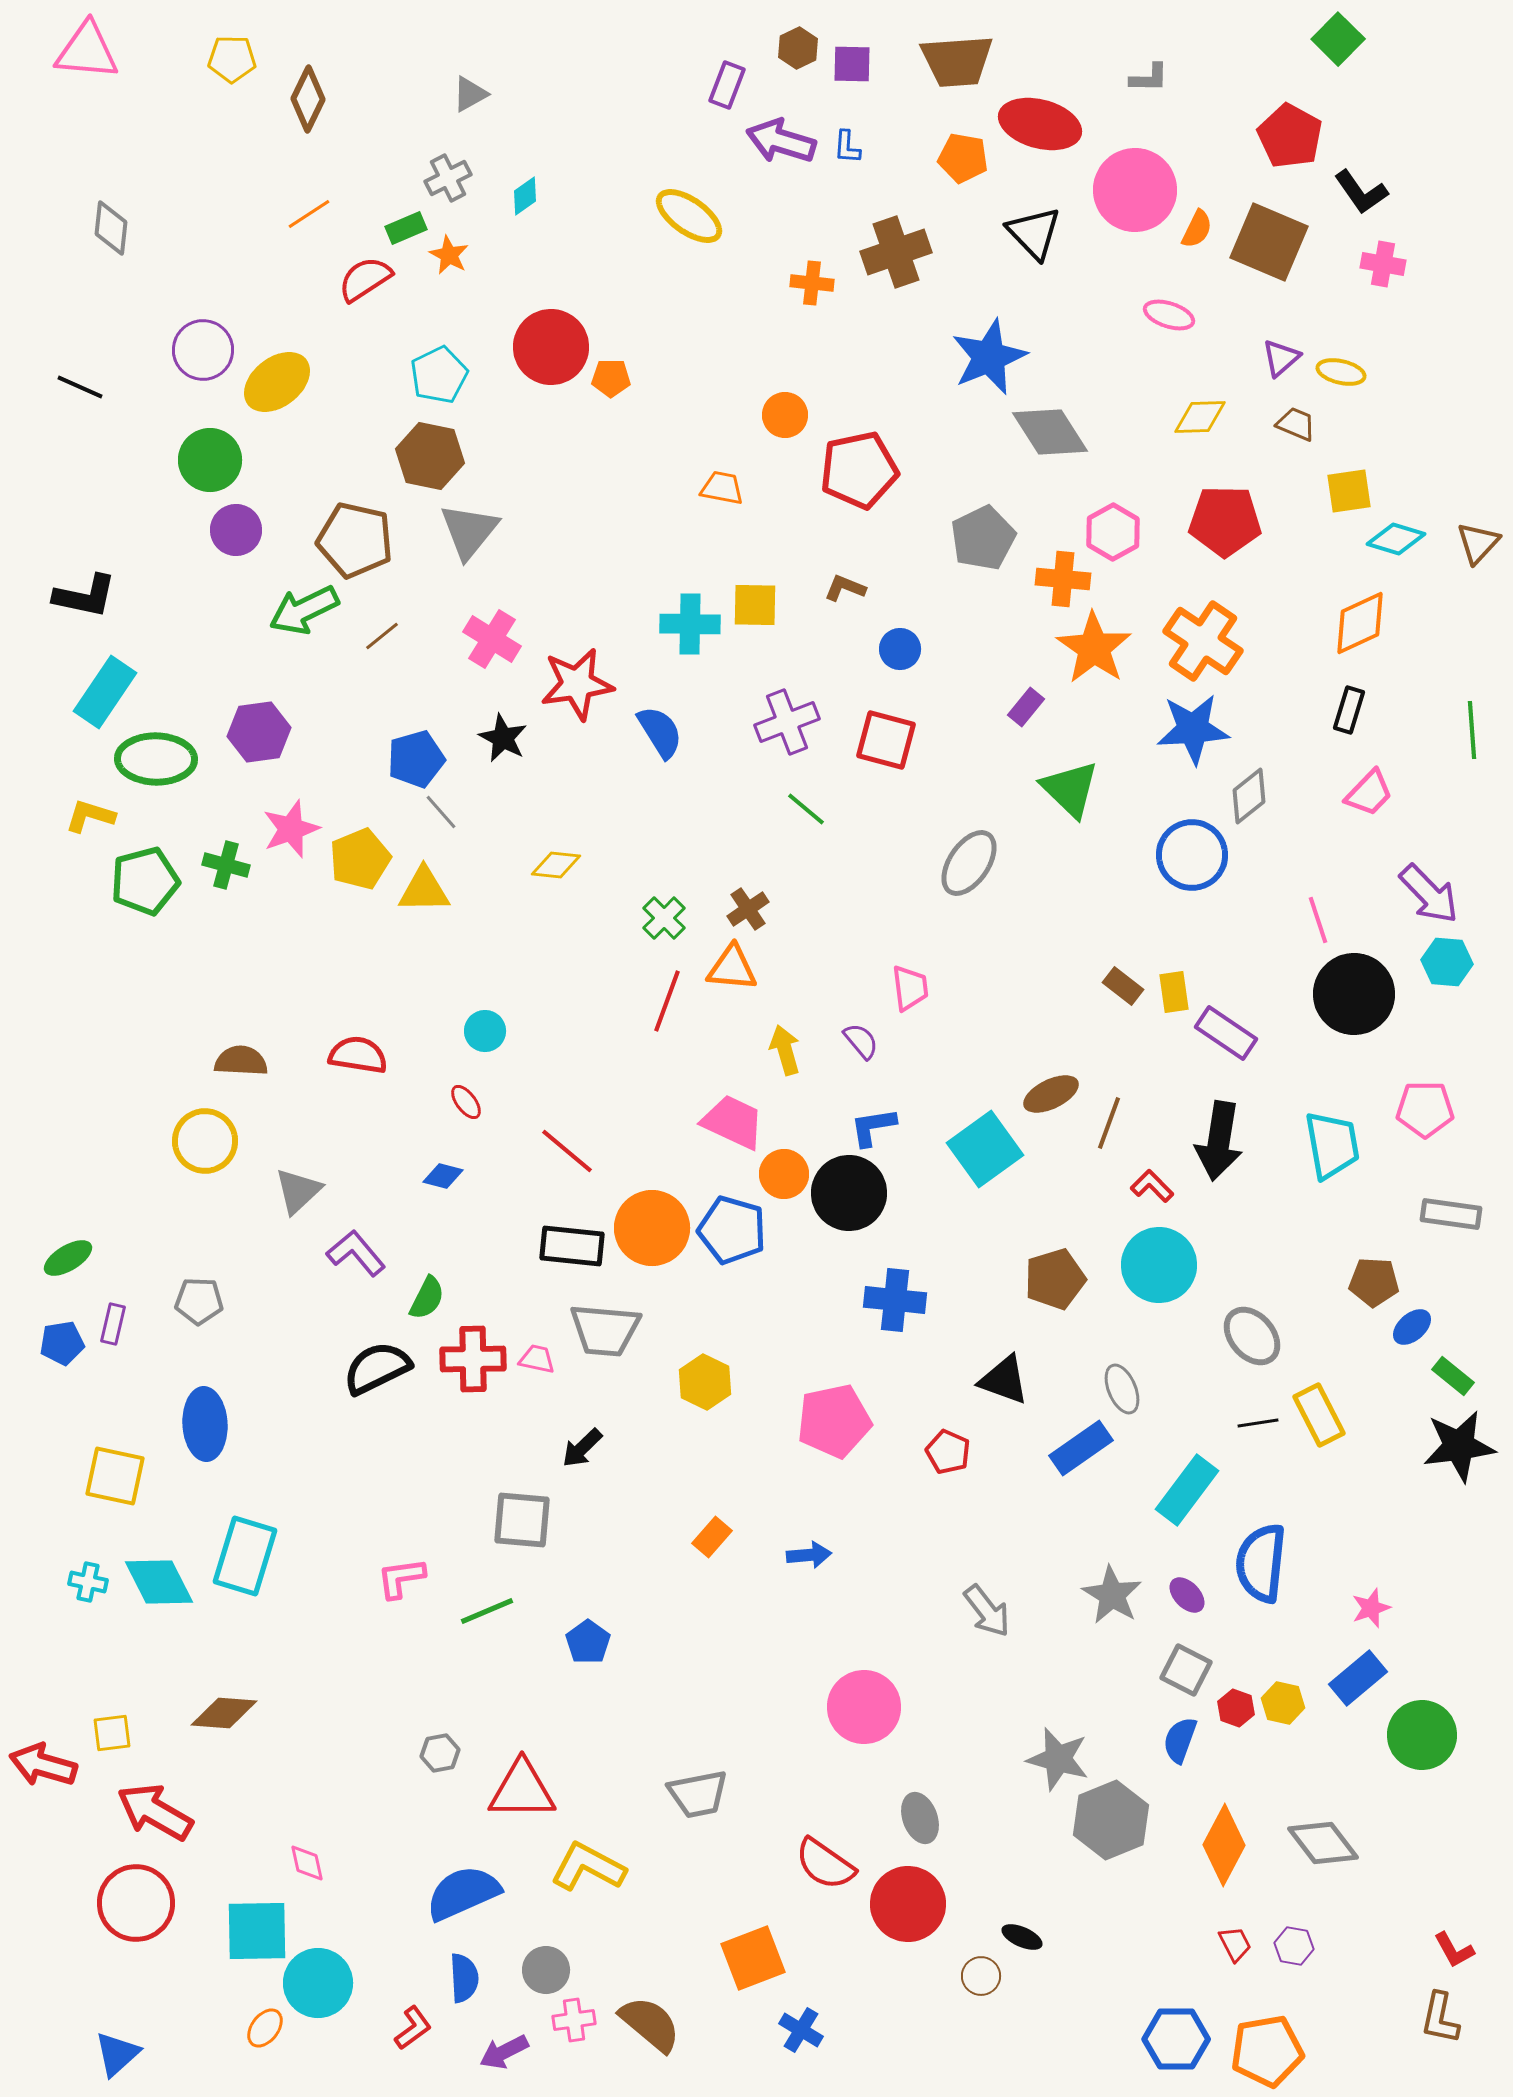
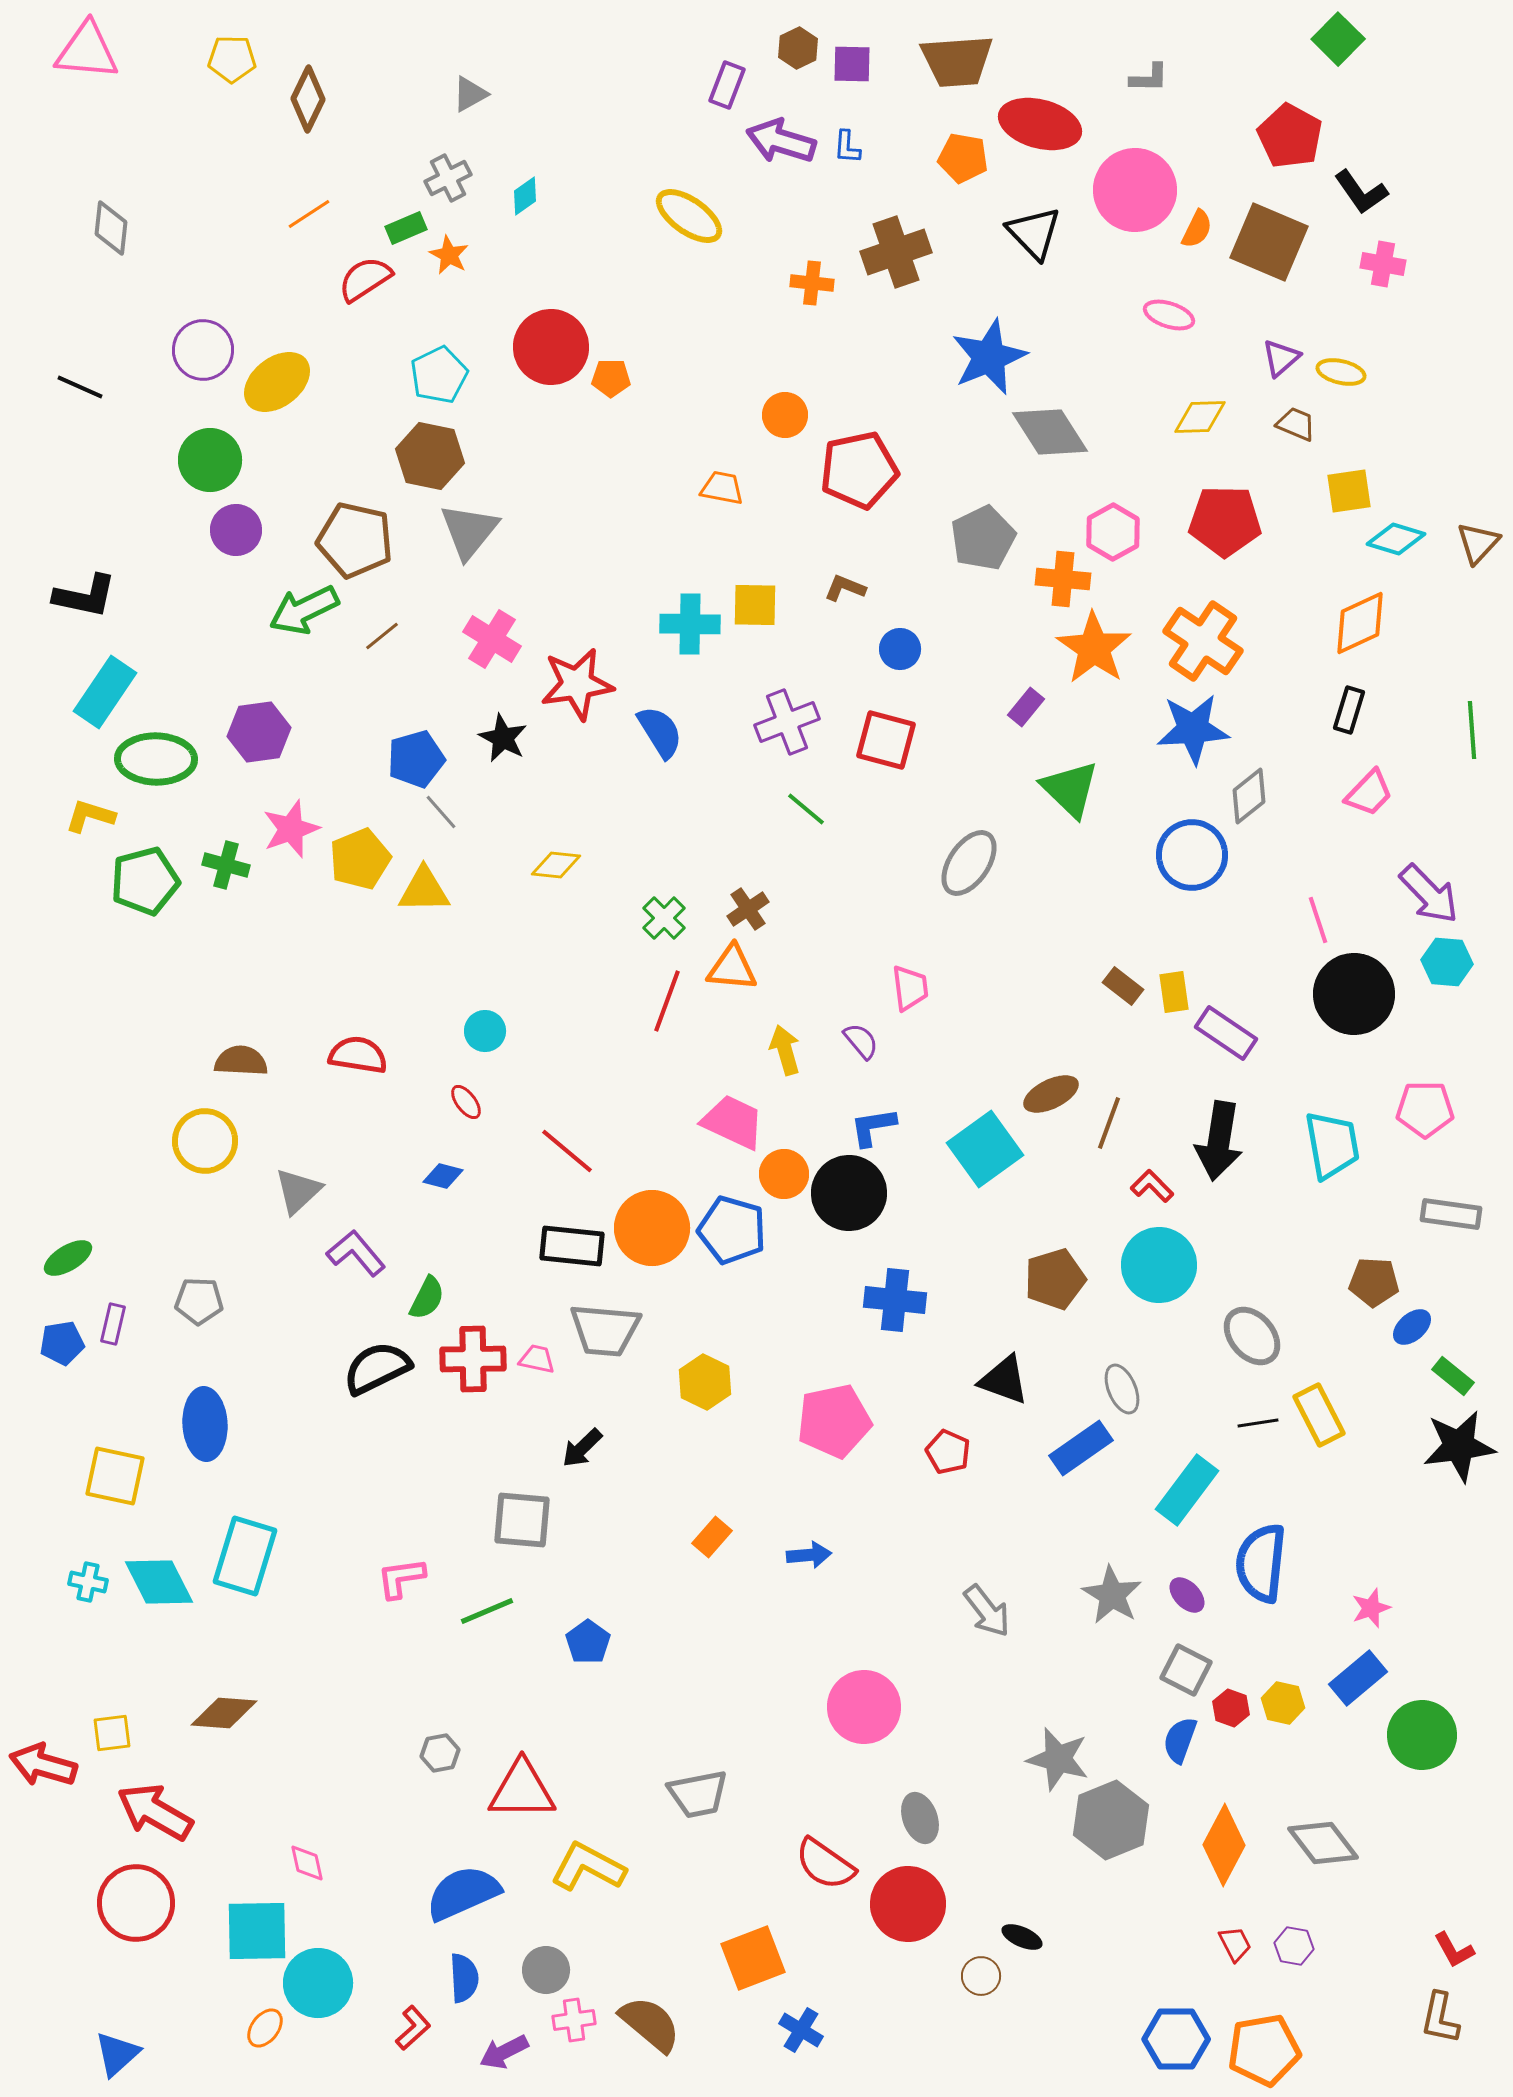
red hexagon at (1236, 1708): moved 5 px left
red L-shape at (413, 2028): rotated 6 degrees counterclockwise
orange pentagon at (1267, 2051): moved 3 px left, 1 px up
